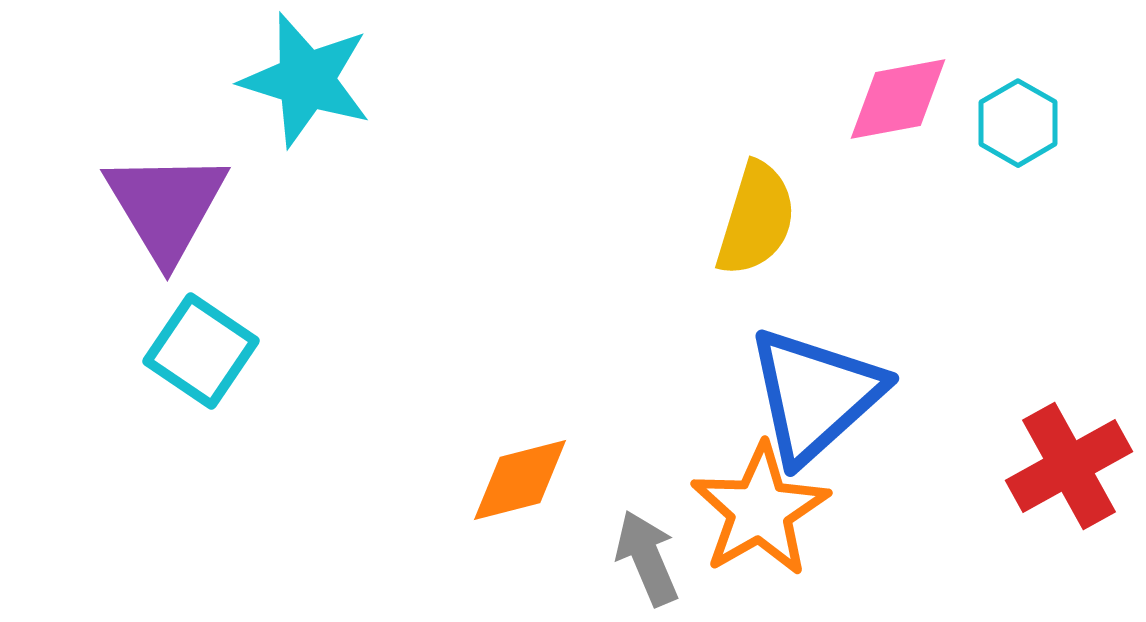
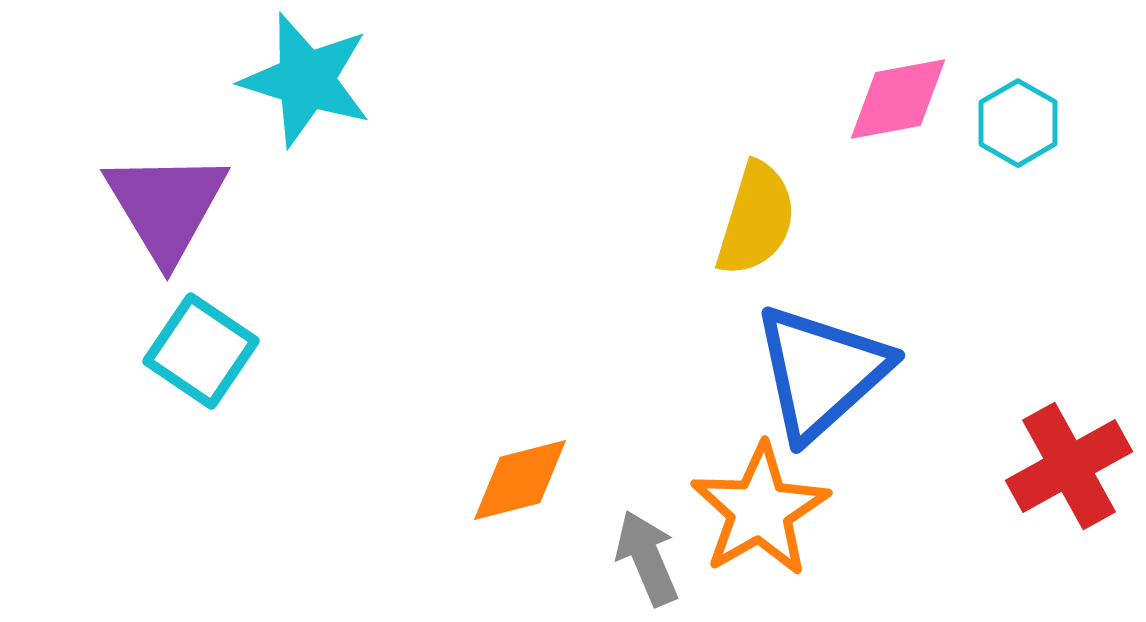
blue triangle: moved 6 px right, 23 px up
